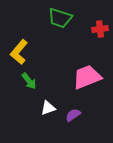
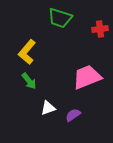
yellow L-shape: moved 8 px right
